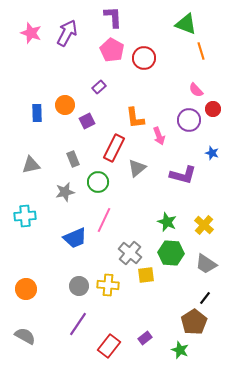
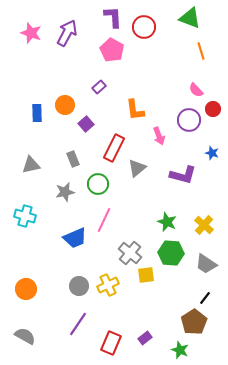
green triangle at (186, 24): moved 4 px right, 6 px up
red circle at (144, 58): moved 31 px up
orange L-shape at (135, 118): moved 8 px up
purple square at (87, 121): moved 1 px left, 3 px down; rotated 14 degrees counterclockwise
green circle at (98, 182): moved 2 px down
cyan cross at (25, 216): rotated 20 degrees clockwise
yellow cross at (108, 285): rotated 30 degrees counterclockwise
red rectangle at (109, 346): moved 2 px right, 3 px up; rotated 15 degrees counterclockwise
